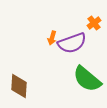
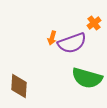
green semicircle: moved 1 px up; rotated 24 degrees counterclockwise
